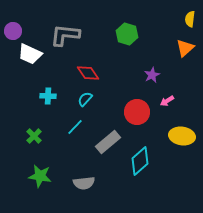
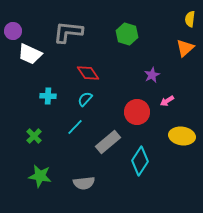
gray L-shape: moved 3 px right, 3 px up
cyan diamond: rotated 16 degrees counterclockwise
